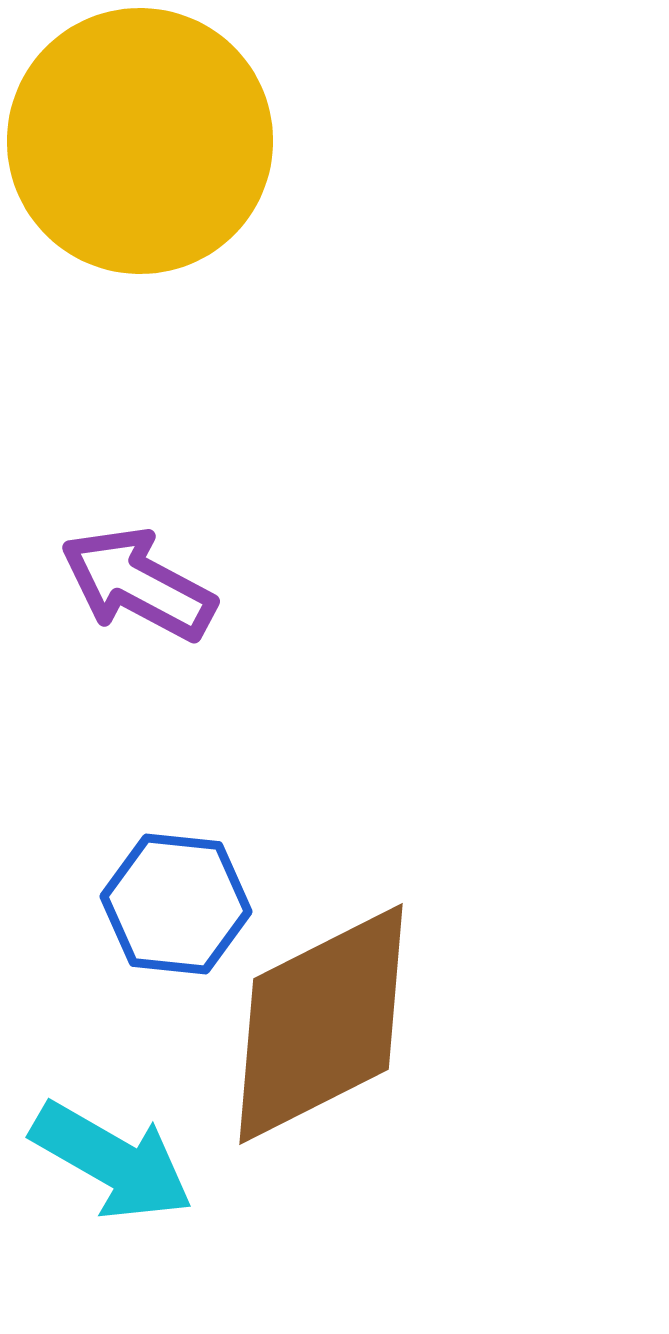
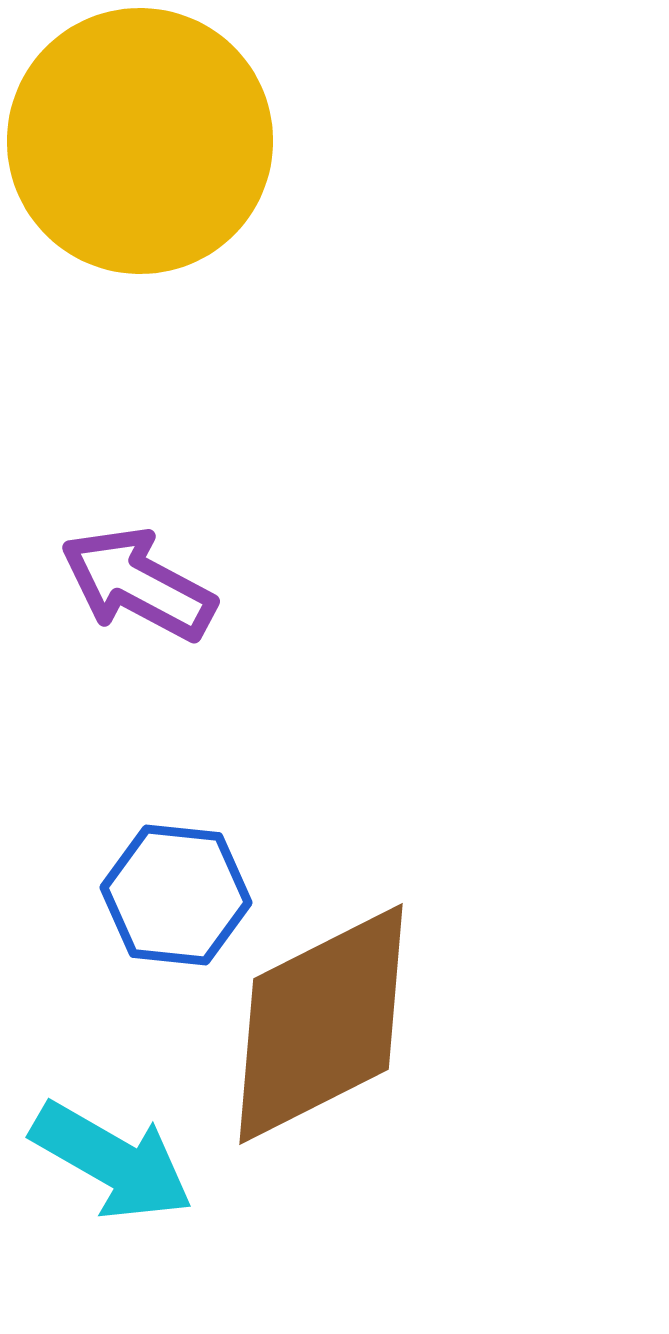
blue hexagon: moved 9 px up
